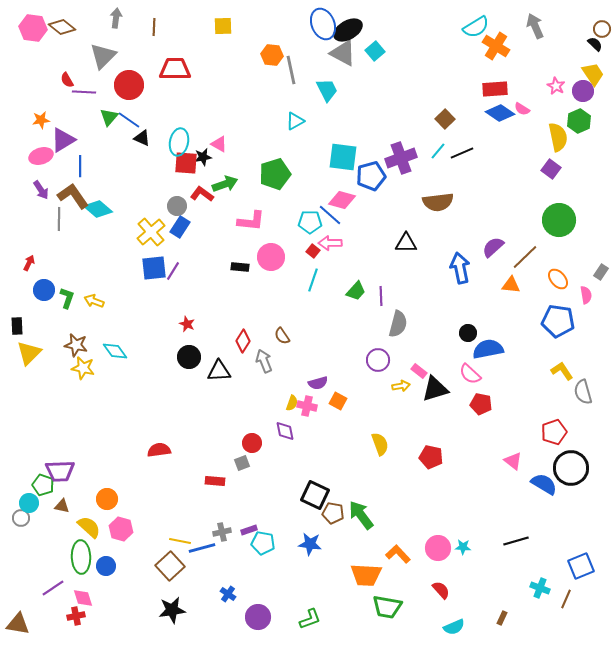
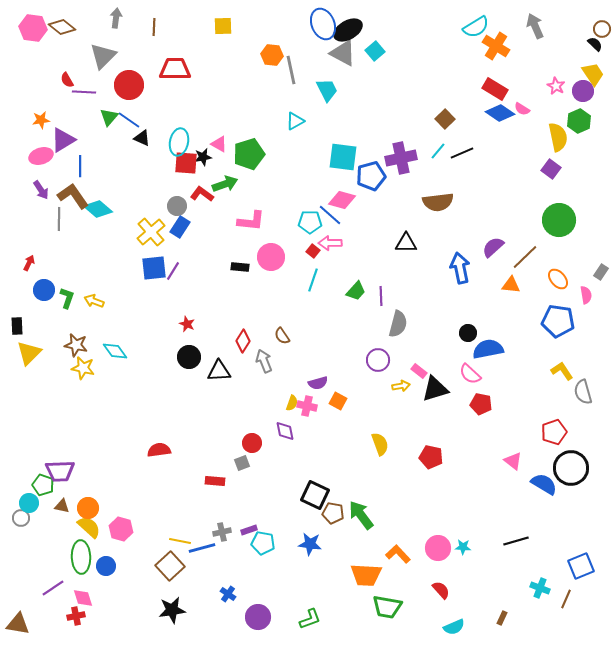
red rectangle at (495, 89): rotated 35 degrees clockwise
purple cross at (401, 158): rotated 8 degrees clockwise
green pentagon at (275, 174): moved 26 px left, 20 px up
orange circle at (107, 499): moved 19 px left, 9 px down
